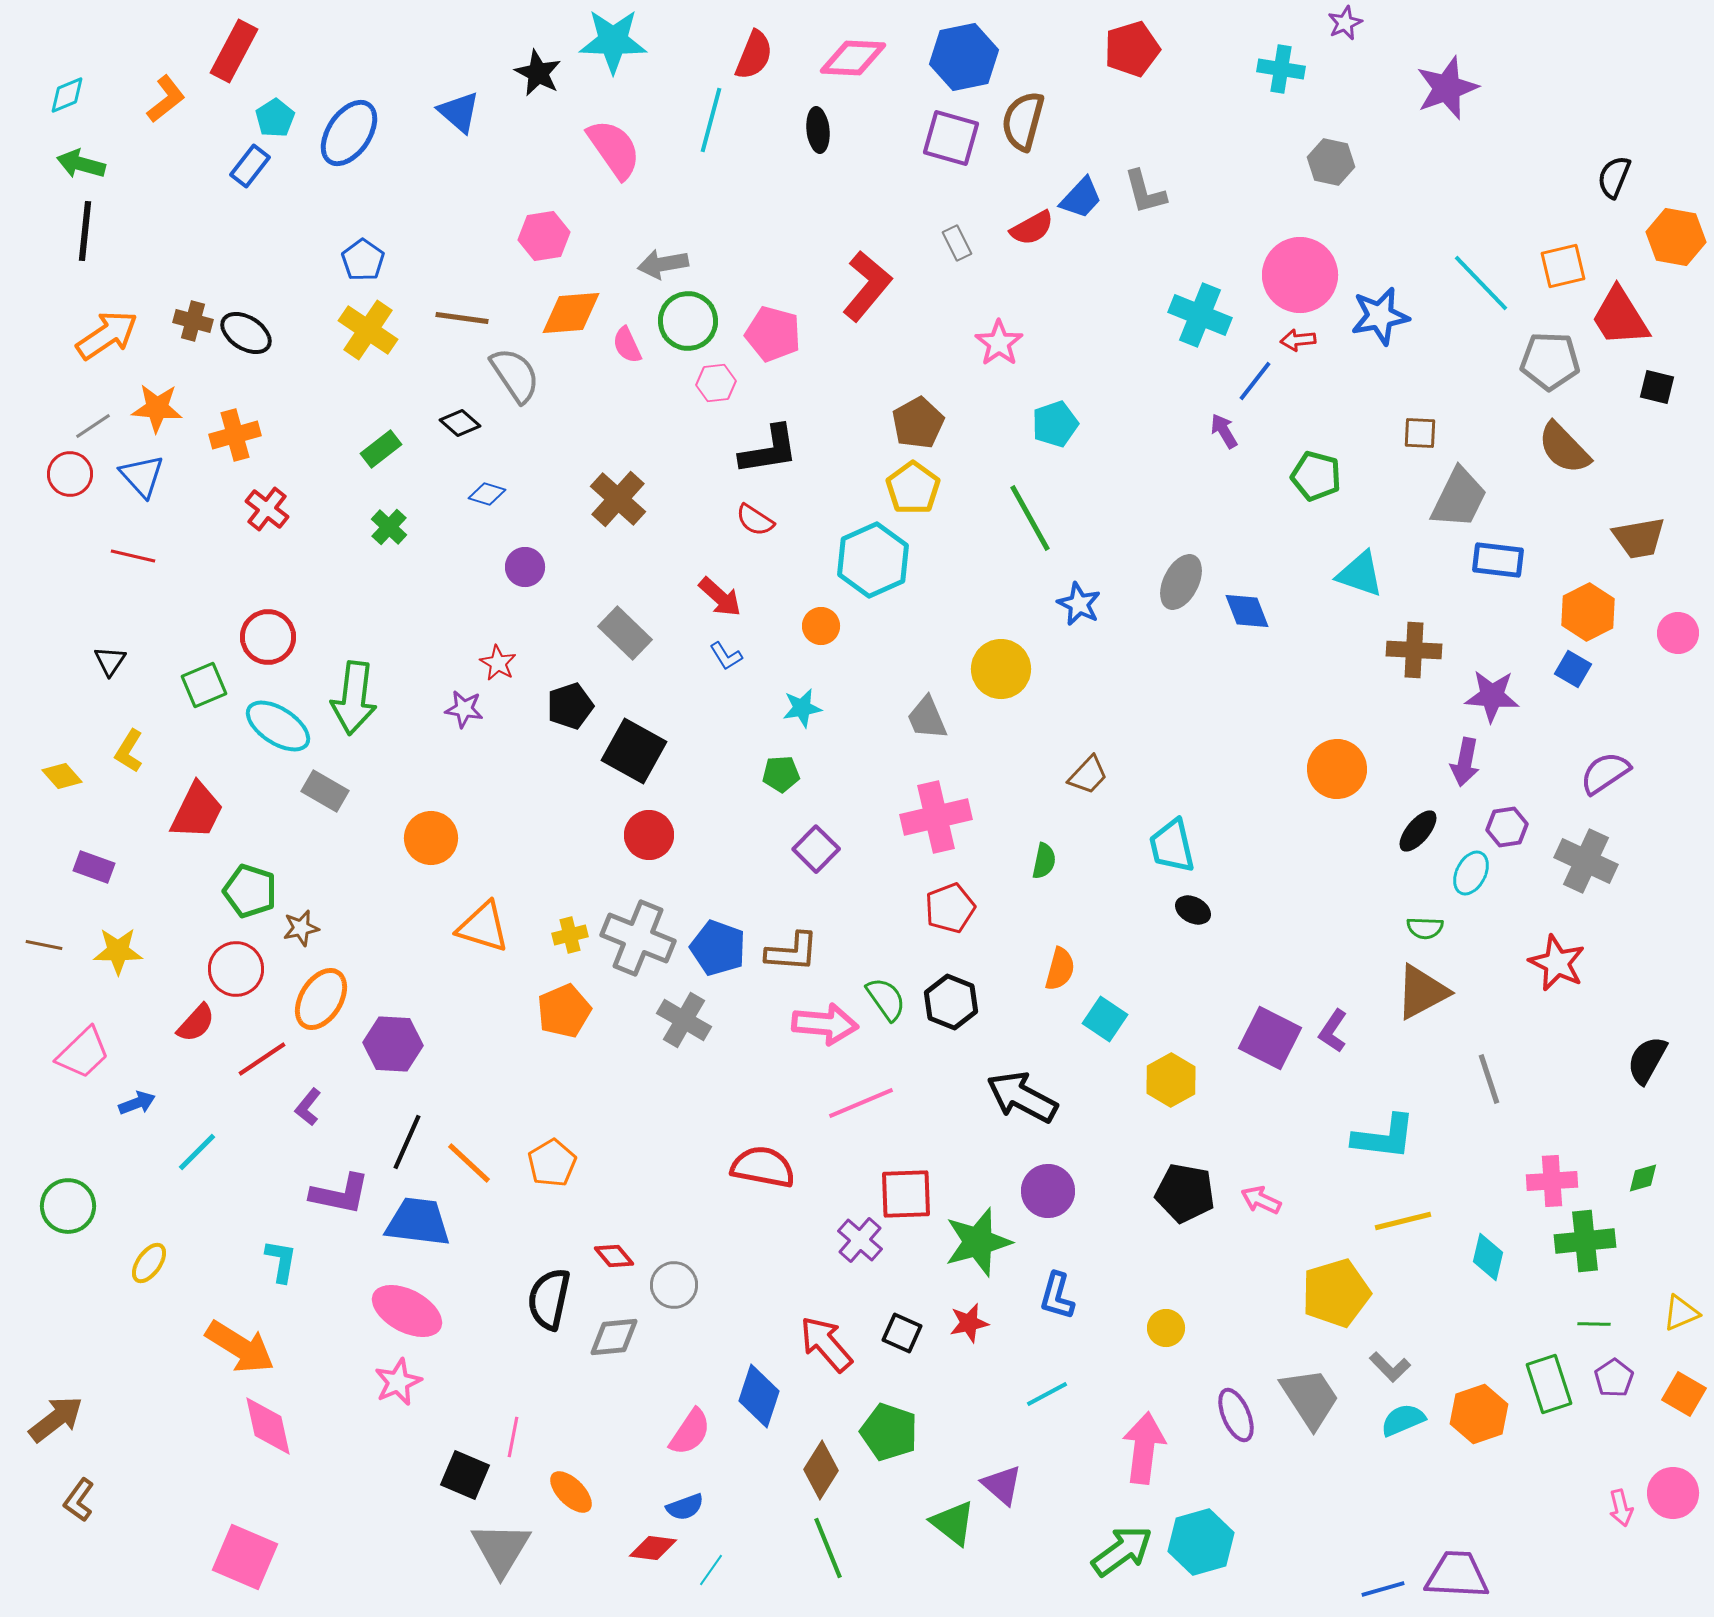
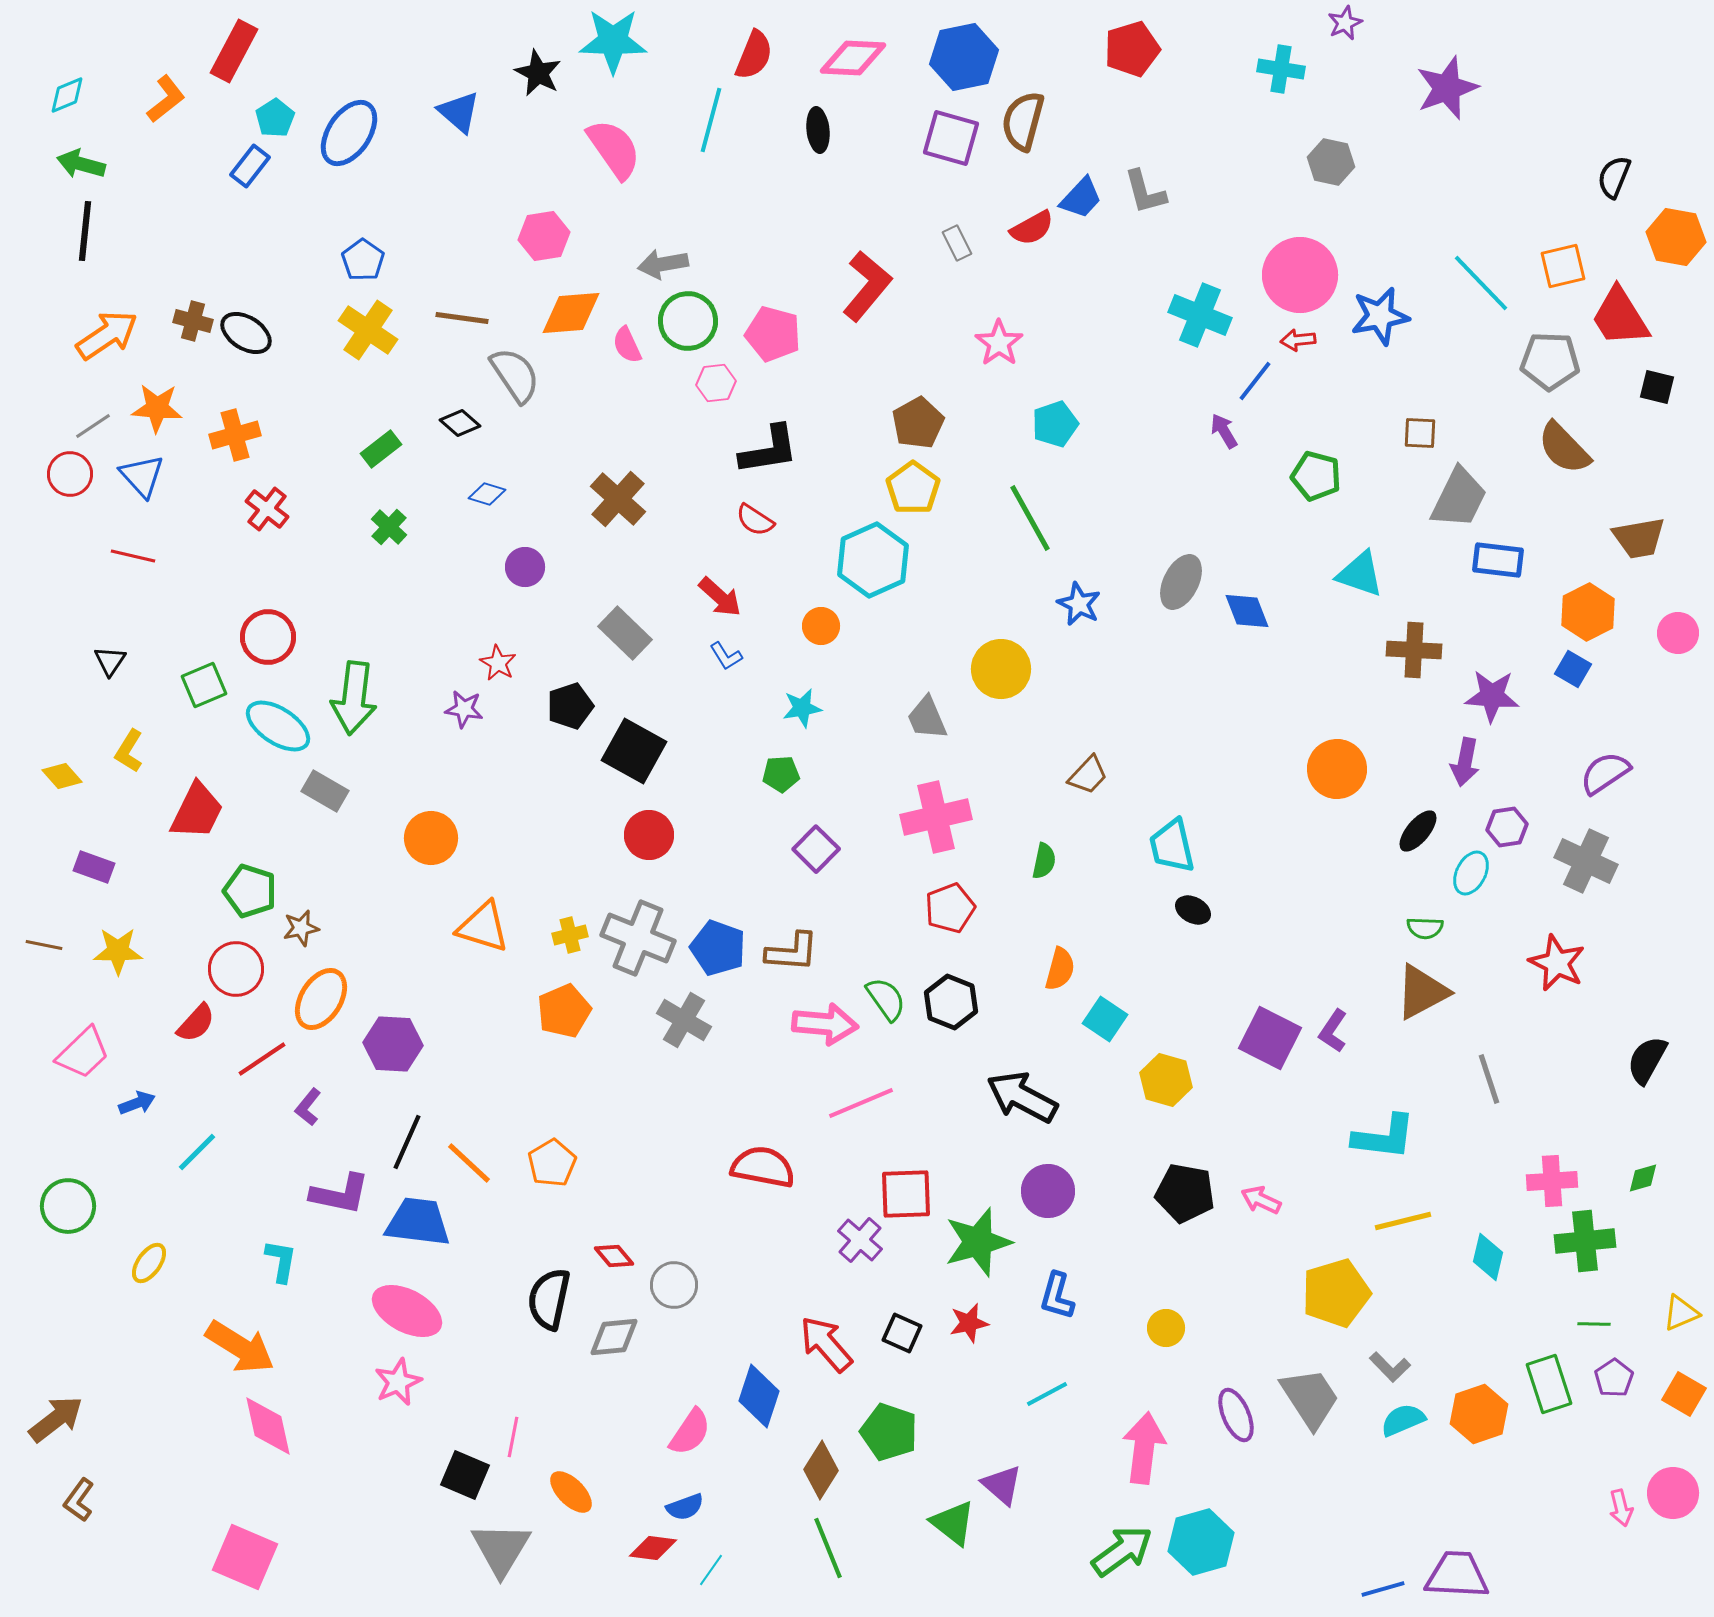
yellow hexagon at (1171, 1080): moved 5 px left; rotated 15 degrees counterclockwise
